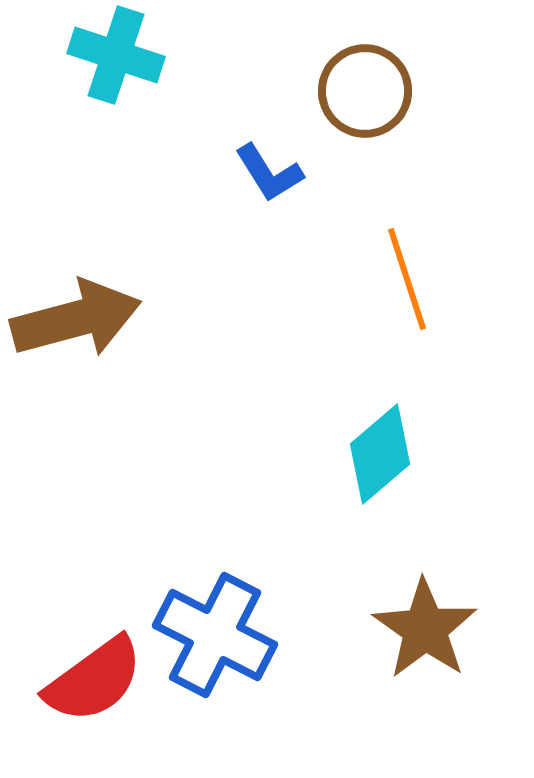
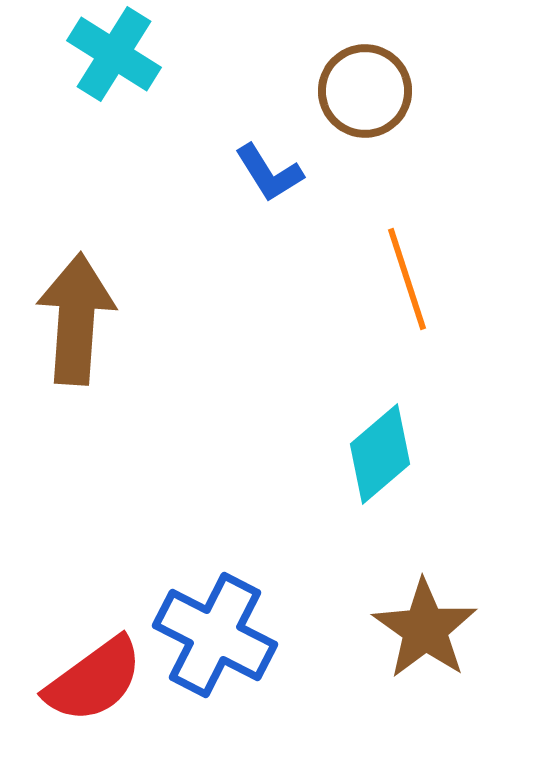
cyan cross: moved 2 px left, 1 px up; rotated 14 degrees clockwise
brown arrow: rotated 71 degrees counterclockwise
